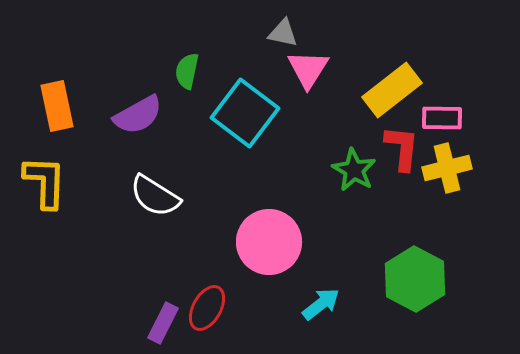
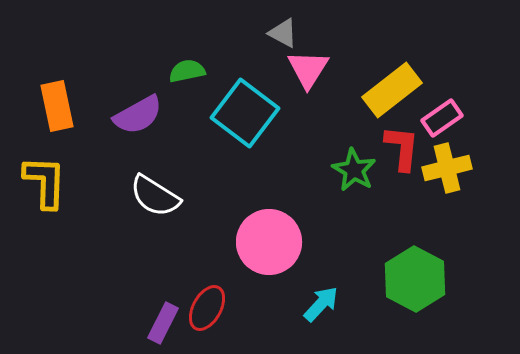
gray triangle: rotated 16 degrees clockwise
green semicircle: rotated 66 degrees clockwise
pink rectangle: rotated 36 degrees counterclockwise
cyan arrow: rotated 9 degrees counterclockwise
